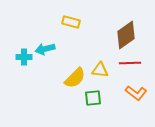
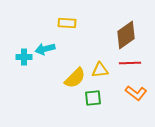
yellow rectangle: moved 4 px left, 1 px down; rotated 12 degrees counterclockwise
yellow triangle: rotated 12 degrees counterclockwise
